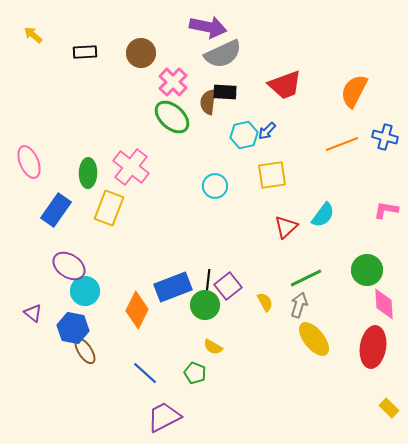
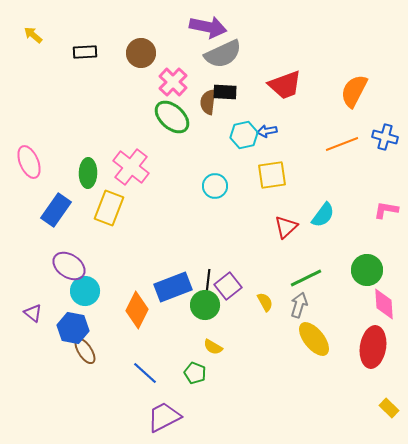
blue arrow at (267, 131): rotated 36 degrees clockwise
